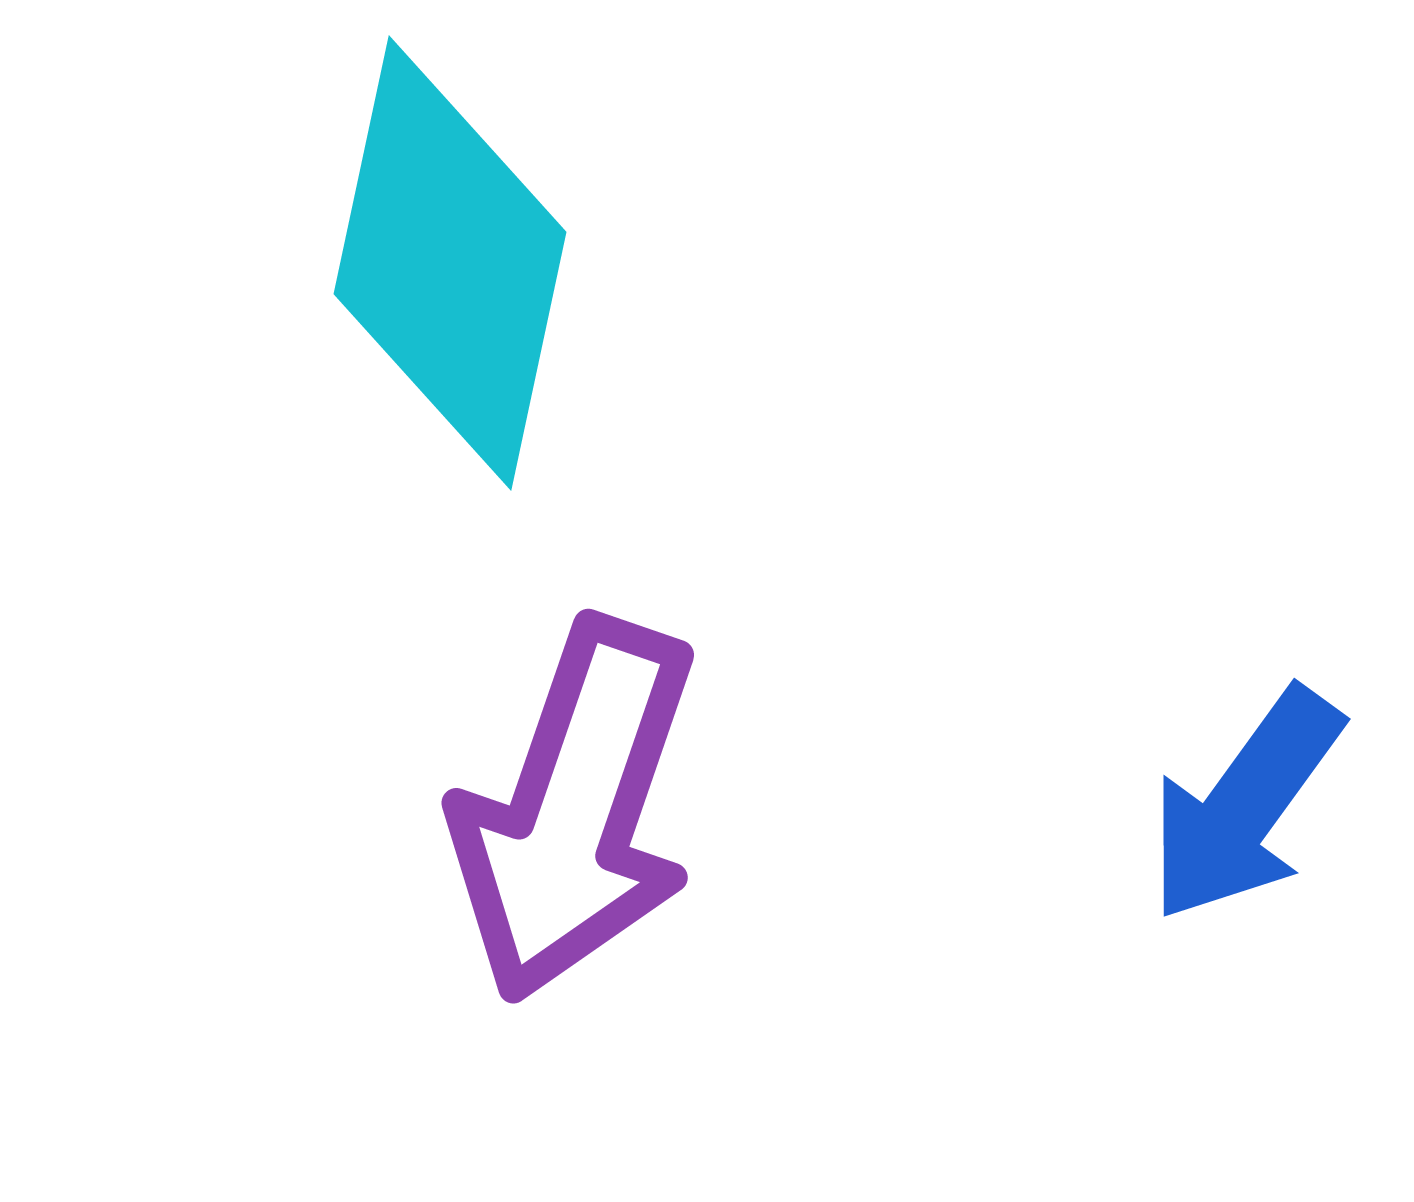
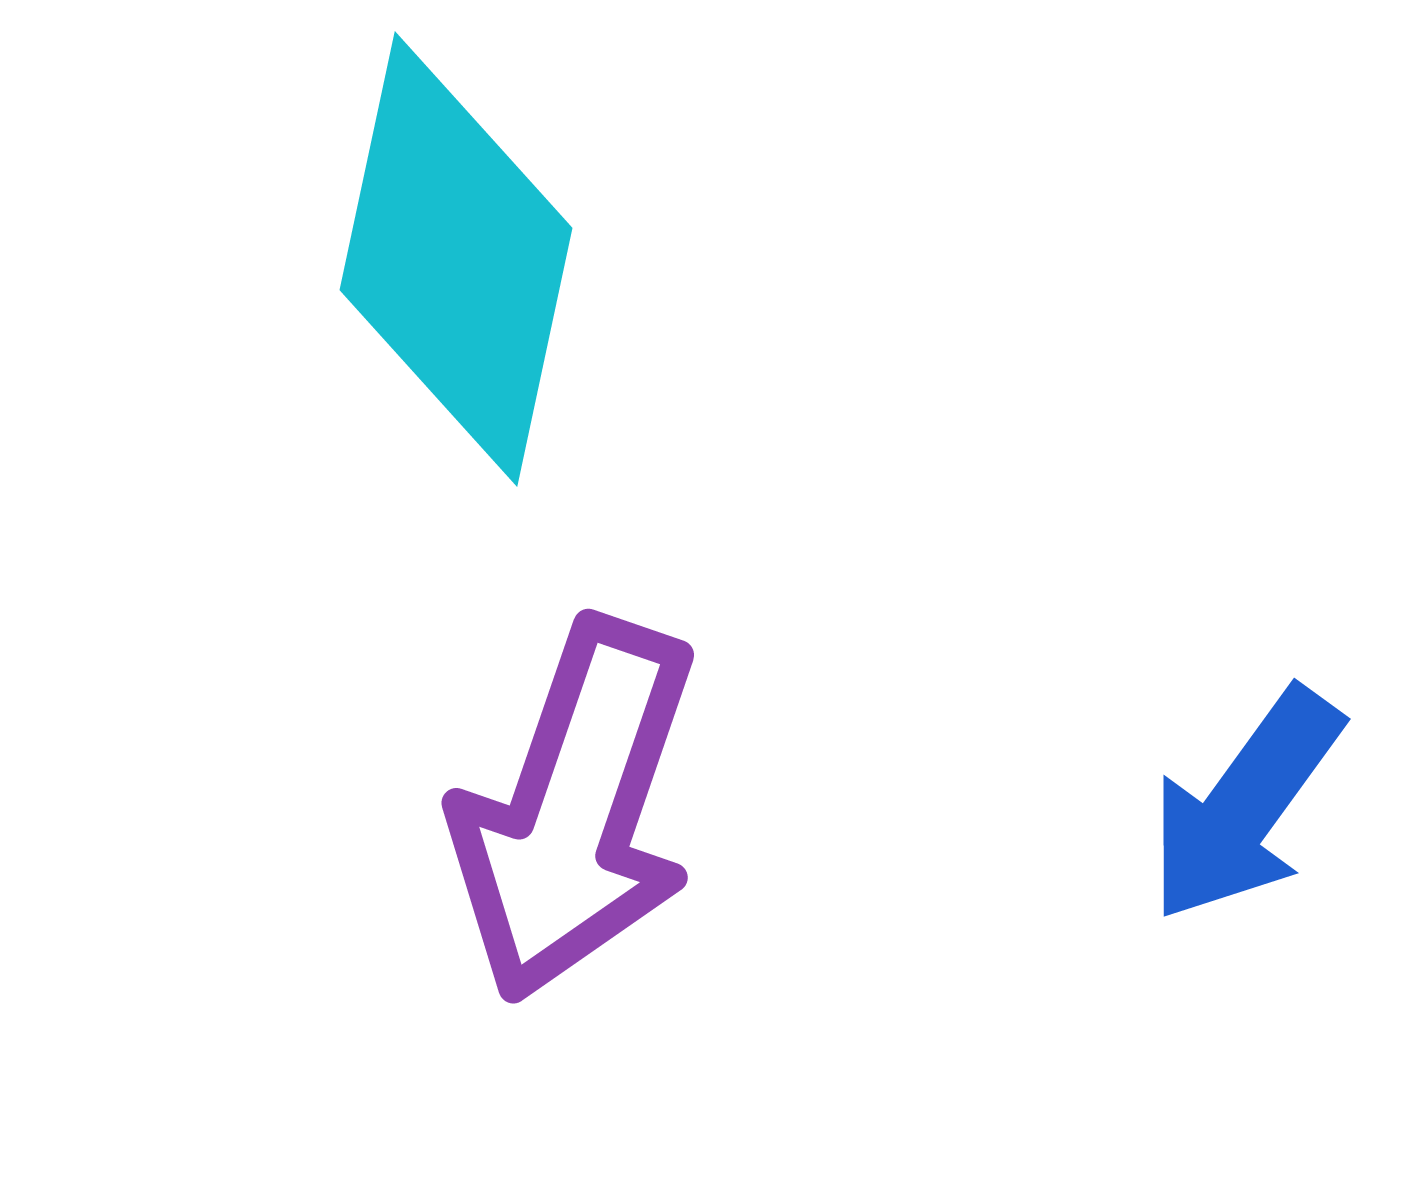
cyan diamond: moved 6 px right, 4 px up
